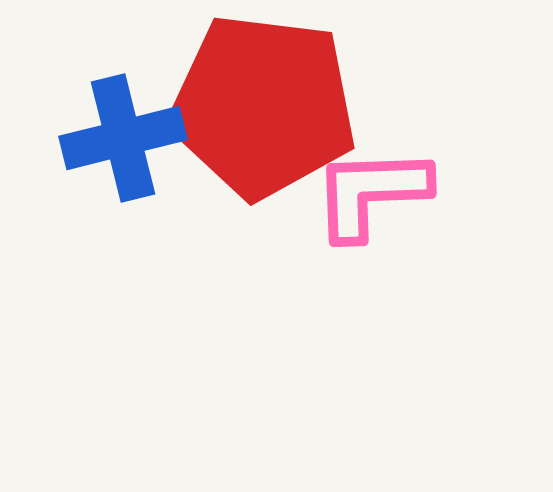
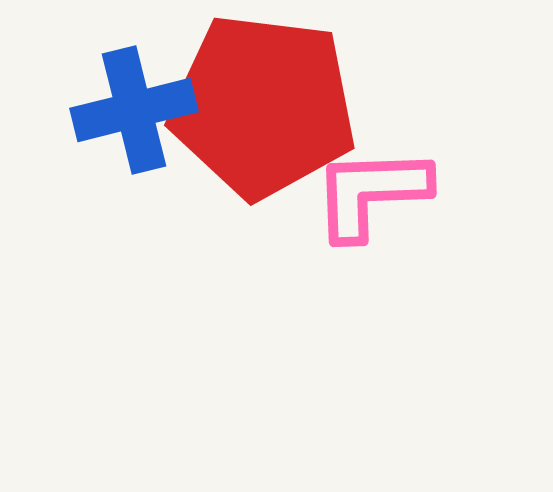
blue cross: moved 11 px right, 28 px up
